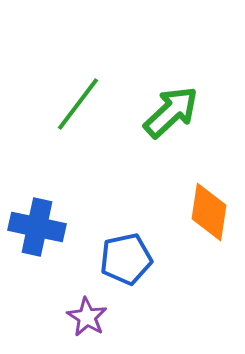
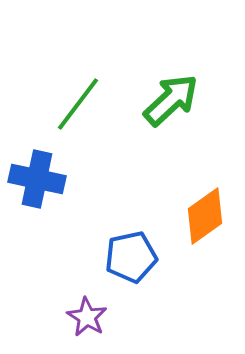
green arrow: moved 12 px up
orange diamond: moved 4 px left, 4 px down; rotated 46 degrees clockwise
blue cross: moved 48 px up
blue pentagon: moved 5 px right, 2 px up
